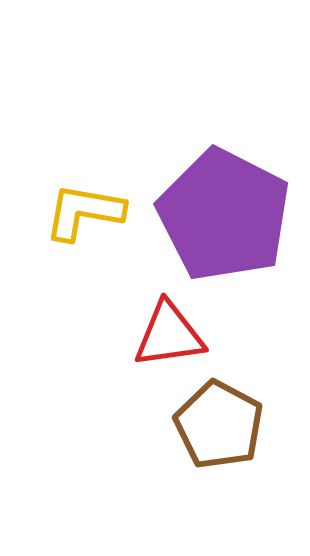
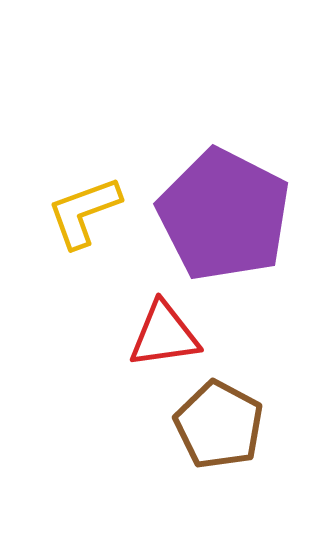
yellow L-shape: rotated 30 degrees counterclockwise
red triangle: moved 5 px left
